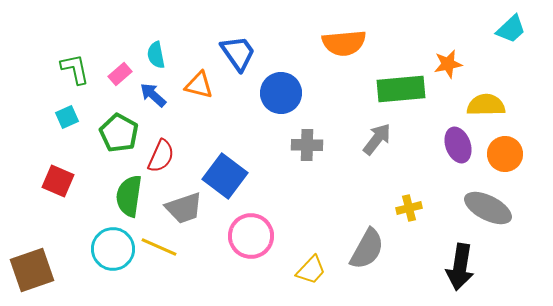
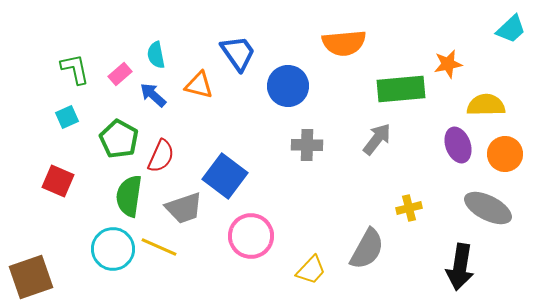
blue circle: moved 7 px right, 7 px up
green pentagon: moved 6 px down
brown square: moved 1 px left, 7 px down
